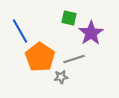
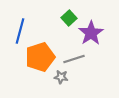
green square: rotated 35 degrees clockwise
blue line: rotated 45 degrees clockwise
orange pentagon: rotated 20 degrees clockwise
gray star: rotated 16 degrees clockwise
